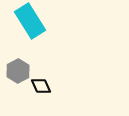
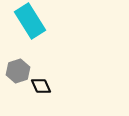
gray hexagon: rotated 10 degrees clockwise
